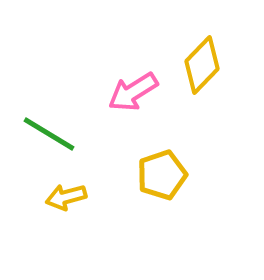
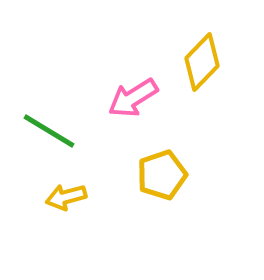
yellow diamond: moved 3 px up
pink arrow: moved 6 px down
green line: moved 3 px up
